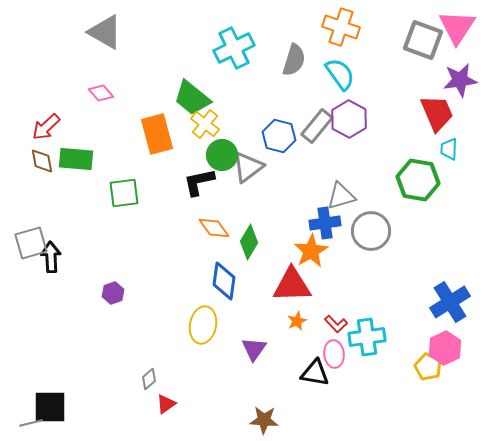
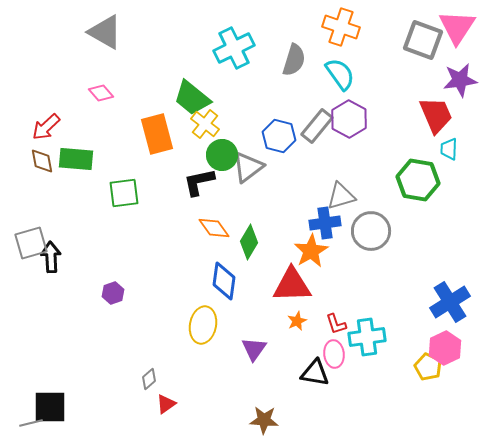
red trapezoid at (437, 113): moved 1 px left, 2 px down
red L-shape at (336, 324): rotated 25 degrees clockwise
